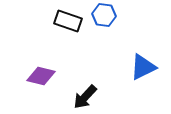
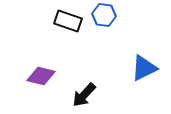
blue triangle: moved 1 px right, 1 px down
black arrow: moved 1 px left, 2 px up
